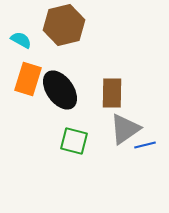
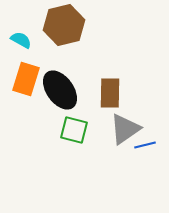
orange rectangle: moved 2 px left
brown rectangle: moved 2 px left
green square: moved 11 px up
